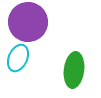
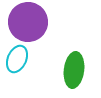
cyan ellipse: moved 1 px left, 1 px down
